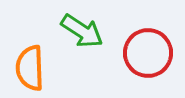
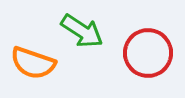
orange semicircle: moved 3 px right, 5 px up; rotated 69 degrees counterclockwise
